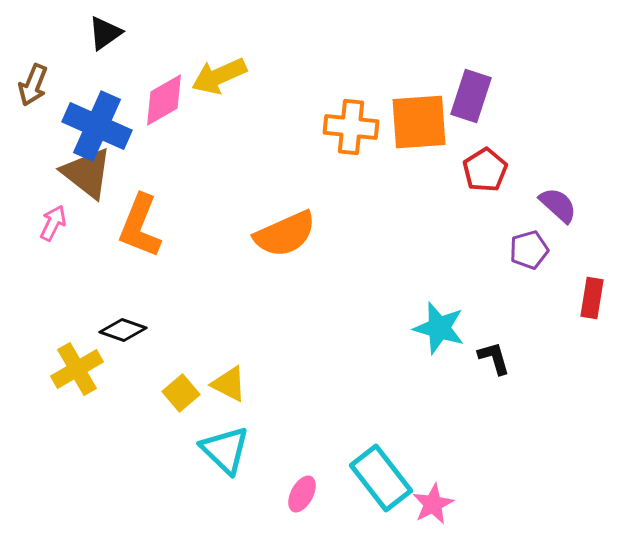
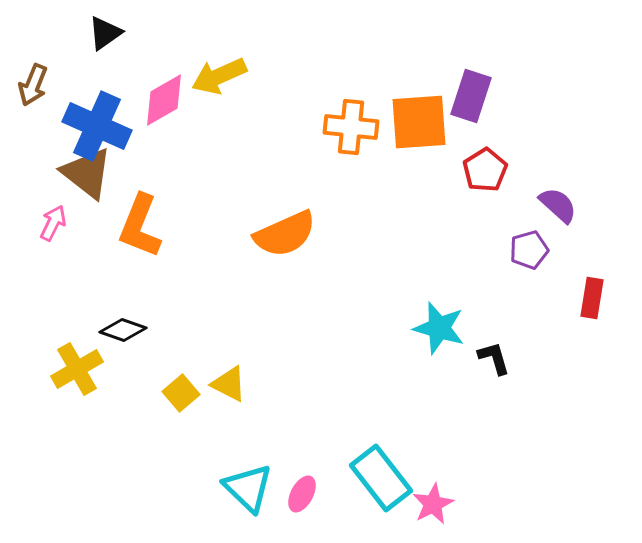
cyan triangle: moved 23 px right, 38 px down
